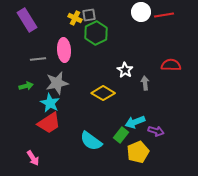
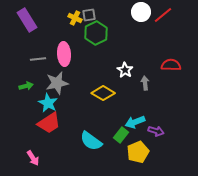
red line: moved 1 px left; rotated 30 degrees counterclockwise
pink ellipse: moved 4 px down
cyan star: moved 2 px left
